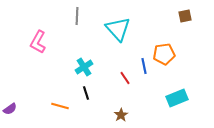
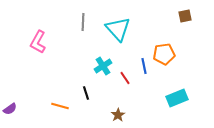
gray line: moved 6 px right, 6 px down
cyan cross: moved 19 px right, 1 px up
brown star: moved 3 px left
